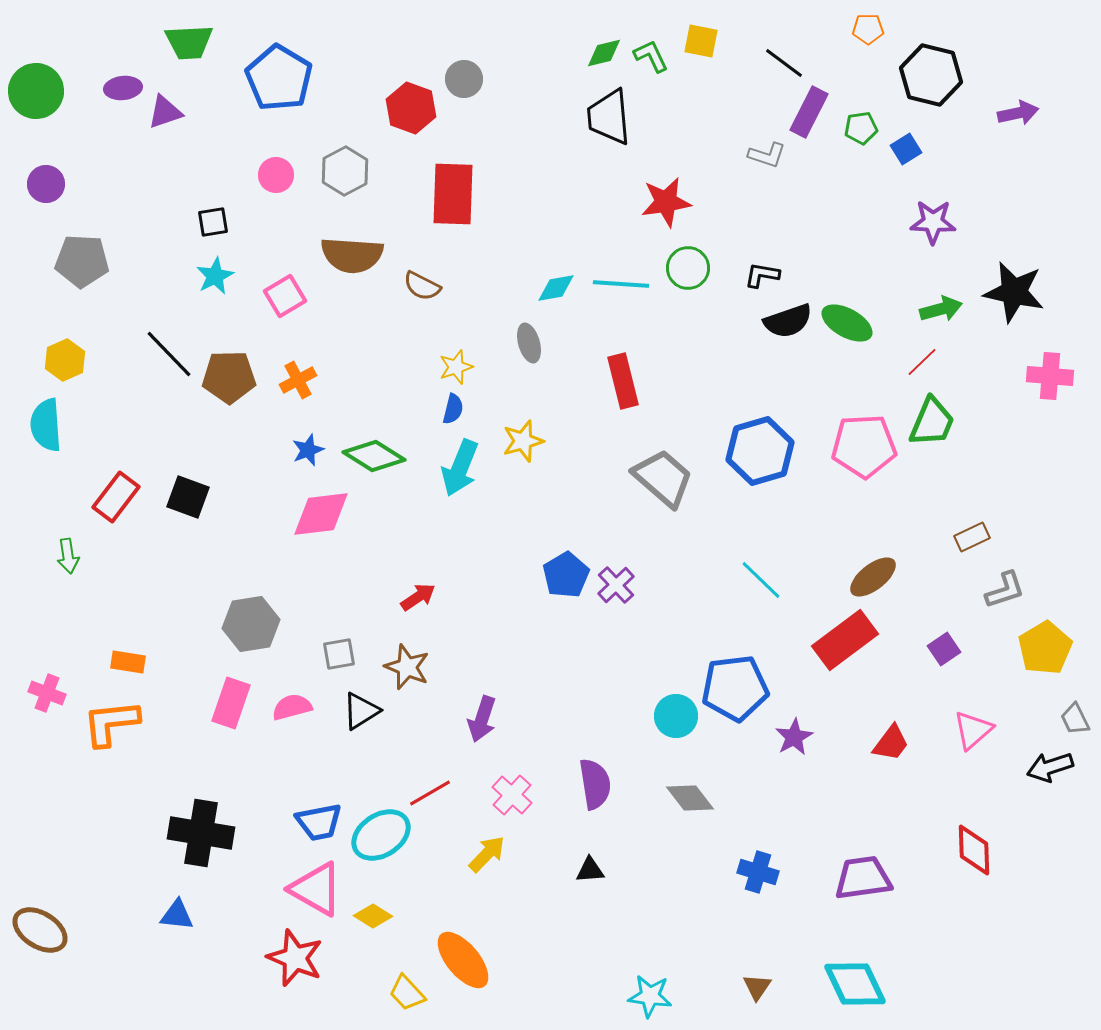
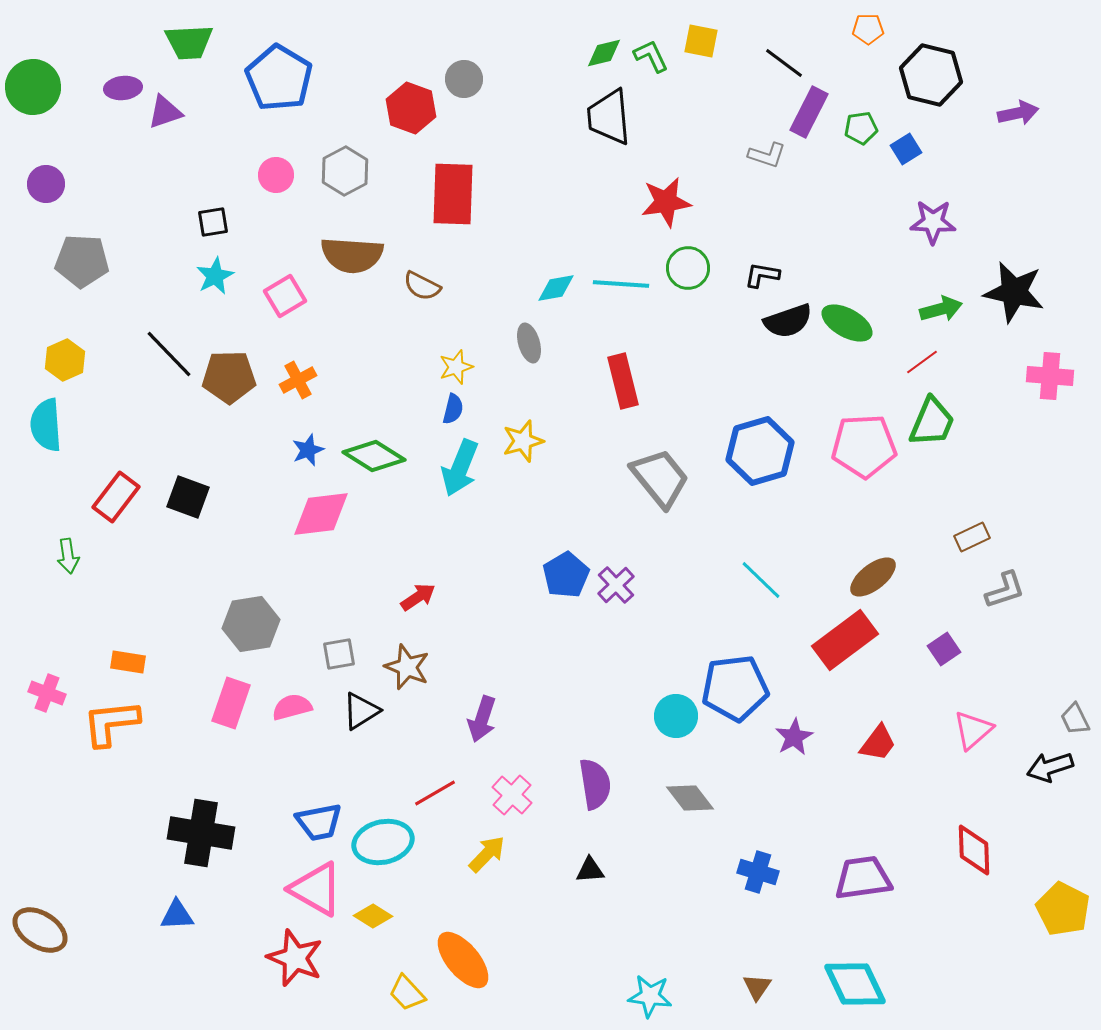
green circle at (36, 91): moved 3 px left, 4 px up
red line at (922, 362): rotated 8 degrees clockwise
gray trapezoid at (663, 478): moved 3 px left; rotated 10 degrees clockwise
yellow pentagon at (1045, 648): moved 18 px right, 261 px down; rotated 14 degrees counterclockwise
red trapezoid at (891, 743): moved 13 px left
red line at (430, 793): moved 5 px right
cyan ellipse at (381, 835): moved 2 px right, 7 px down; rotated 20 degrees clockwise
blue triangle at (177, 915): rotated 9 degrees counterclockwise
